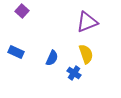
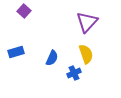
purple square: moved 2 px right
purple triangle: rotated 25 degrees counterclockwise
blue rectangle: rotated 42 degrees counterclockwise
blue cross: rotated 32 degrees clockwise
